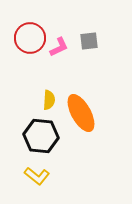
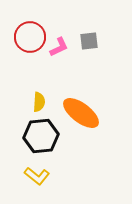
red circle: moved 1 px up
yellow semicircle: moved 10 px left, 2 px down
orange ellipse: rotated 24 degrees counterclockwise
black hexagon: rotated 12 degrees counterclockwise
